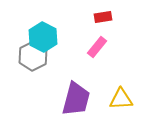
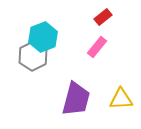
red rectangle: rotated 30 degrees counterclockwise
cyan hexagon: rotated 12 degrees clockwise
